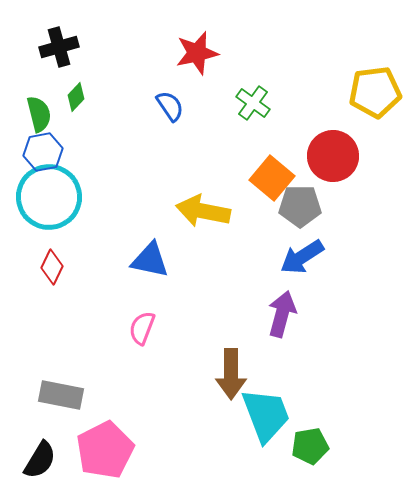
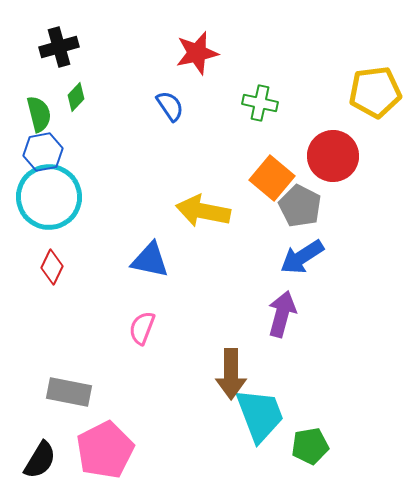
green cross: moved 7 px right; rotated 24 degrees counterclockwise
gray pentagon: rotated 27 degrees clockwise
gray rectangle: moved 8 px right, 3 px up
cyan trapezoid: moved 6 px left
